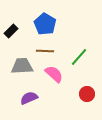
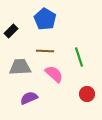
blue pentagon: moved 5 px up
green line: rotated 60 degrees counterclockwise
gray trapezoid: moved 2 px left, 1 px down
